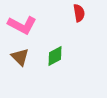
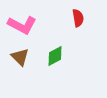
red semicircle: moved 1 px left, 5 px down
